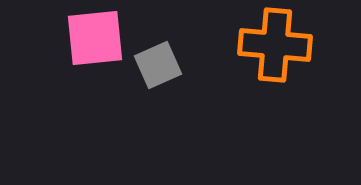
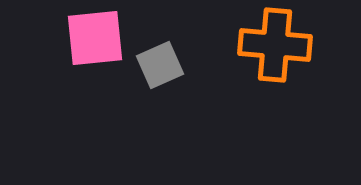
gray square: moved 2 px right
